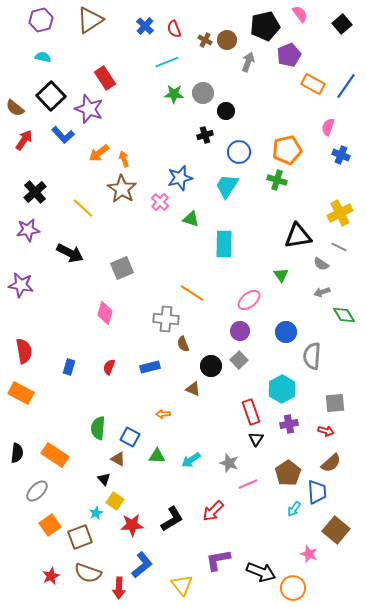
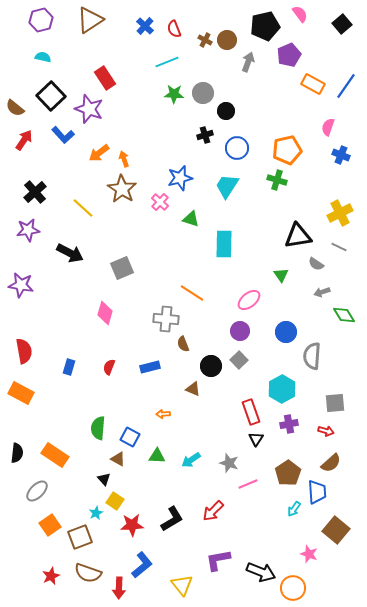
blue circle at (239, 152): moved 2 px left, 4 px up
gray semicircle at (321, 264): moved 5 px left
